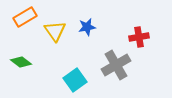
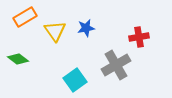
blue star: moved 1 px left, 1 px down
green diamond: moved 3 px left, 3 px up
